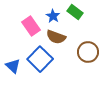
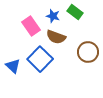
blue star: rotated 16 degrees counterclockwise
